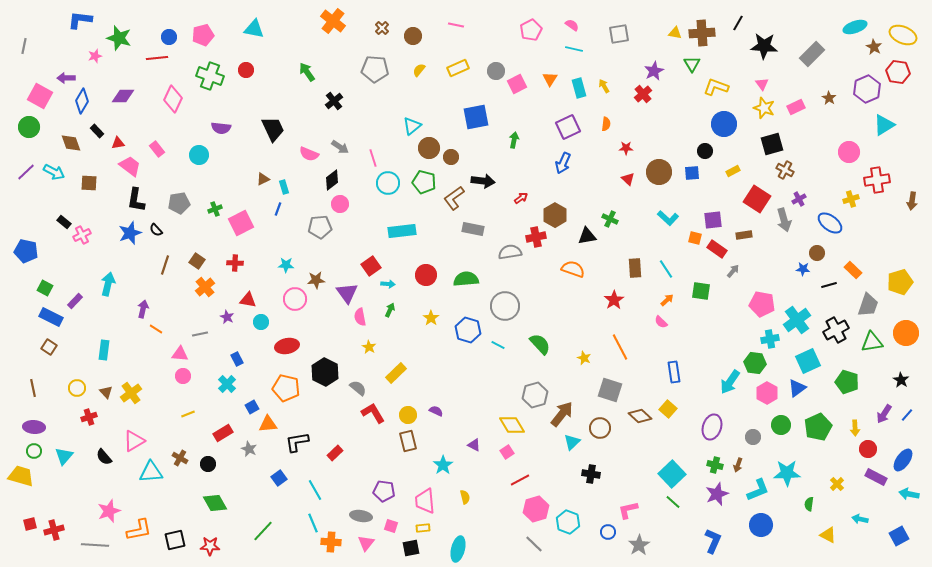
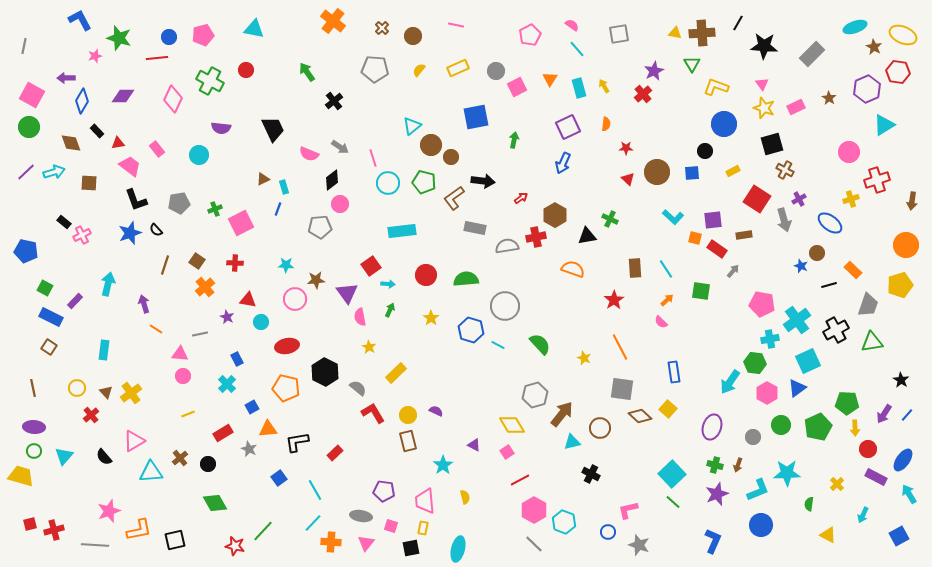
blue L-shape at (80, 20): rotated 55 degrees clockwise
pink pentagon at (531, 30): moved 1 px left, 5 px down
cyan line at (574, 49): moved 3 px right; rotated 36 degrees clockwise
green cross at (210, 76): moved 5 px down; rotated 8 degrees clockwise
pink square at (517, 84): moved 3 px down
pink square at (40, 96): moved 8 px left, 1 px up
brown circle at (429, 148): moved 2 px right, 3 px up
cyan arrow at (54, 172): rotated 45 degrees counterclockwise
brown circle at (659, 172): moved 2 px left
red cross at (877, 180): rotated 10 degrees counterclockwise
black L-shape at (136, 200): rotated 30 degrees counterclockwise
cyan L-shape at (668, 218): moved 5 px right, 1 px up
gray rectangle at (473, 229): moved 2 px right, 1 px up
gray semicircle at (510, 252): moved 3 px left, 6 px up
blue star at (803, 269): moved 2 px left, 3 px up; rotated 16 degrees clockwise
yellow pentagon at (900, 282): moved 3 px down
purple arrow at (143, 309): moved 1 px right, 5 px up; rotated 30 degrees counterclockwise
blue hexagon at (468, 330): moved 3 px right
orange circle at (906, 333): moved 88 px up
green pentagon at (847, 382): moved 21 px down; rotated 15 degrees counterclockwise
gray square at (610, 390): moved 12 px right, 1 px up; rotated 10 degrees counterclockwise
red cross at (89, 417): moved 2 px right, 2 px up; rotated 21 degrees counterclockwise
orange triangle at (268, 424): moved 5 px down
cyan triangle at (572, 442): rotated 30 degrees clockwise
brown cross at (180, 458): rotated 21 degrees clockwise
black cross at (591, 474): rotated 18 degrees clockwise
cyan arrow at (909, 494): rotated 48 degrees clockwise
pink hexagon at (536, 509): moved 2 px left, 1 px down; rotated 15 degrees counterclockwise
cyan arrow at (860, 519): moved 3 px right, 4 px up; rotated 77 degrees counterclockwise
cyan hexagon at (568, 522): moved 4 px left
cyan line at (313, 523): rotated 66 degrees clockwise
yellow rectangle at (423, 528): rotated 72 degrees counterclockwise
gray star at (639, 545): rotated 20 degrees counterclockwise
red star at (210, 546): moved 25 px right; rotated 12 degrees clockwise
